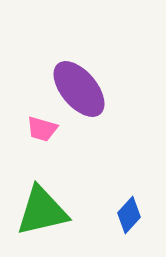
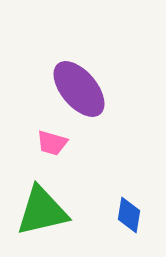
pink trapezoid: moved 10 px right, 14 px down
blue diamond: rotated 33 degrees counterclockwise
